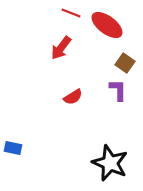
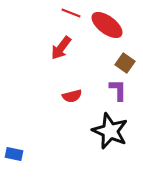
red semicircle: moved 1 px left, 1 px up; rotated 18 degrees clockwise
blue rectangle: moved 1 px right, 6 px down
black star: moved 32 px up
